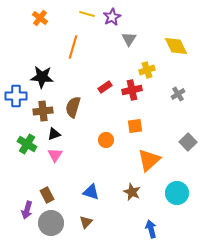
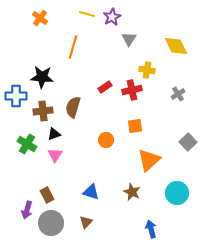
yellow cross: rotated 28 degrees clockwise
